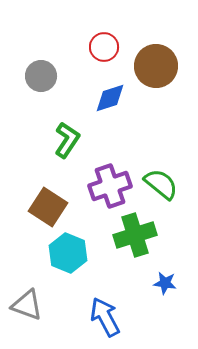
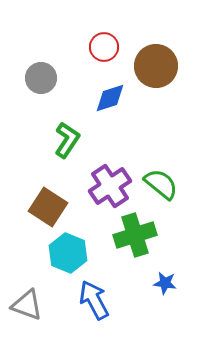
gray circle: moved 2 px down
purple cross: rotated 15 degrees counterclockwise
blue arrow: moved 11 px left, 17 px up
